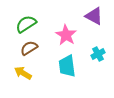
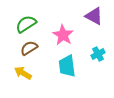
pink star: moved 3 px left
